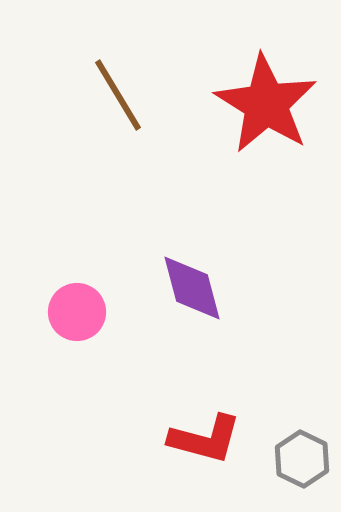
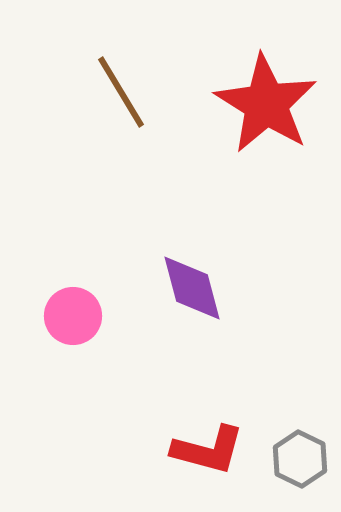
brown line: moved 3 px right, 3 px up
pink circle: moved 4 px left, 4 px down
red L-shape: moved 3 px right, 11 px down
gray hexagon: moved 2 px left
